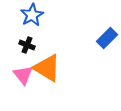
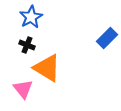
blue star: moved 1 px left, 2 px down
pink triangle: moved 14 px down
